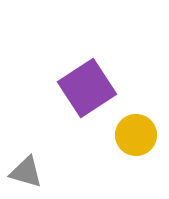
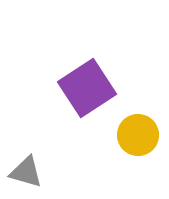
yellow circle: moved 2 px right
